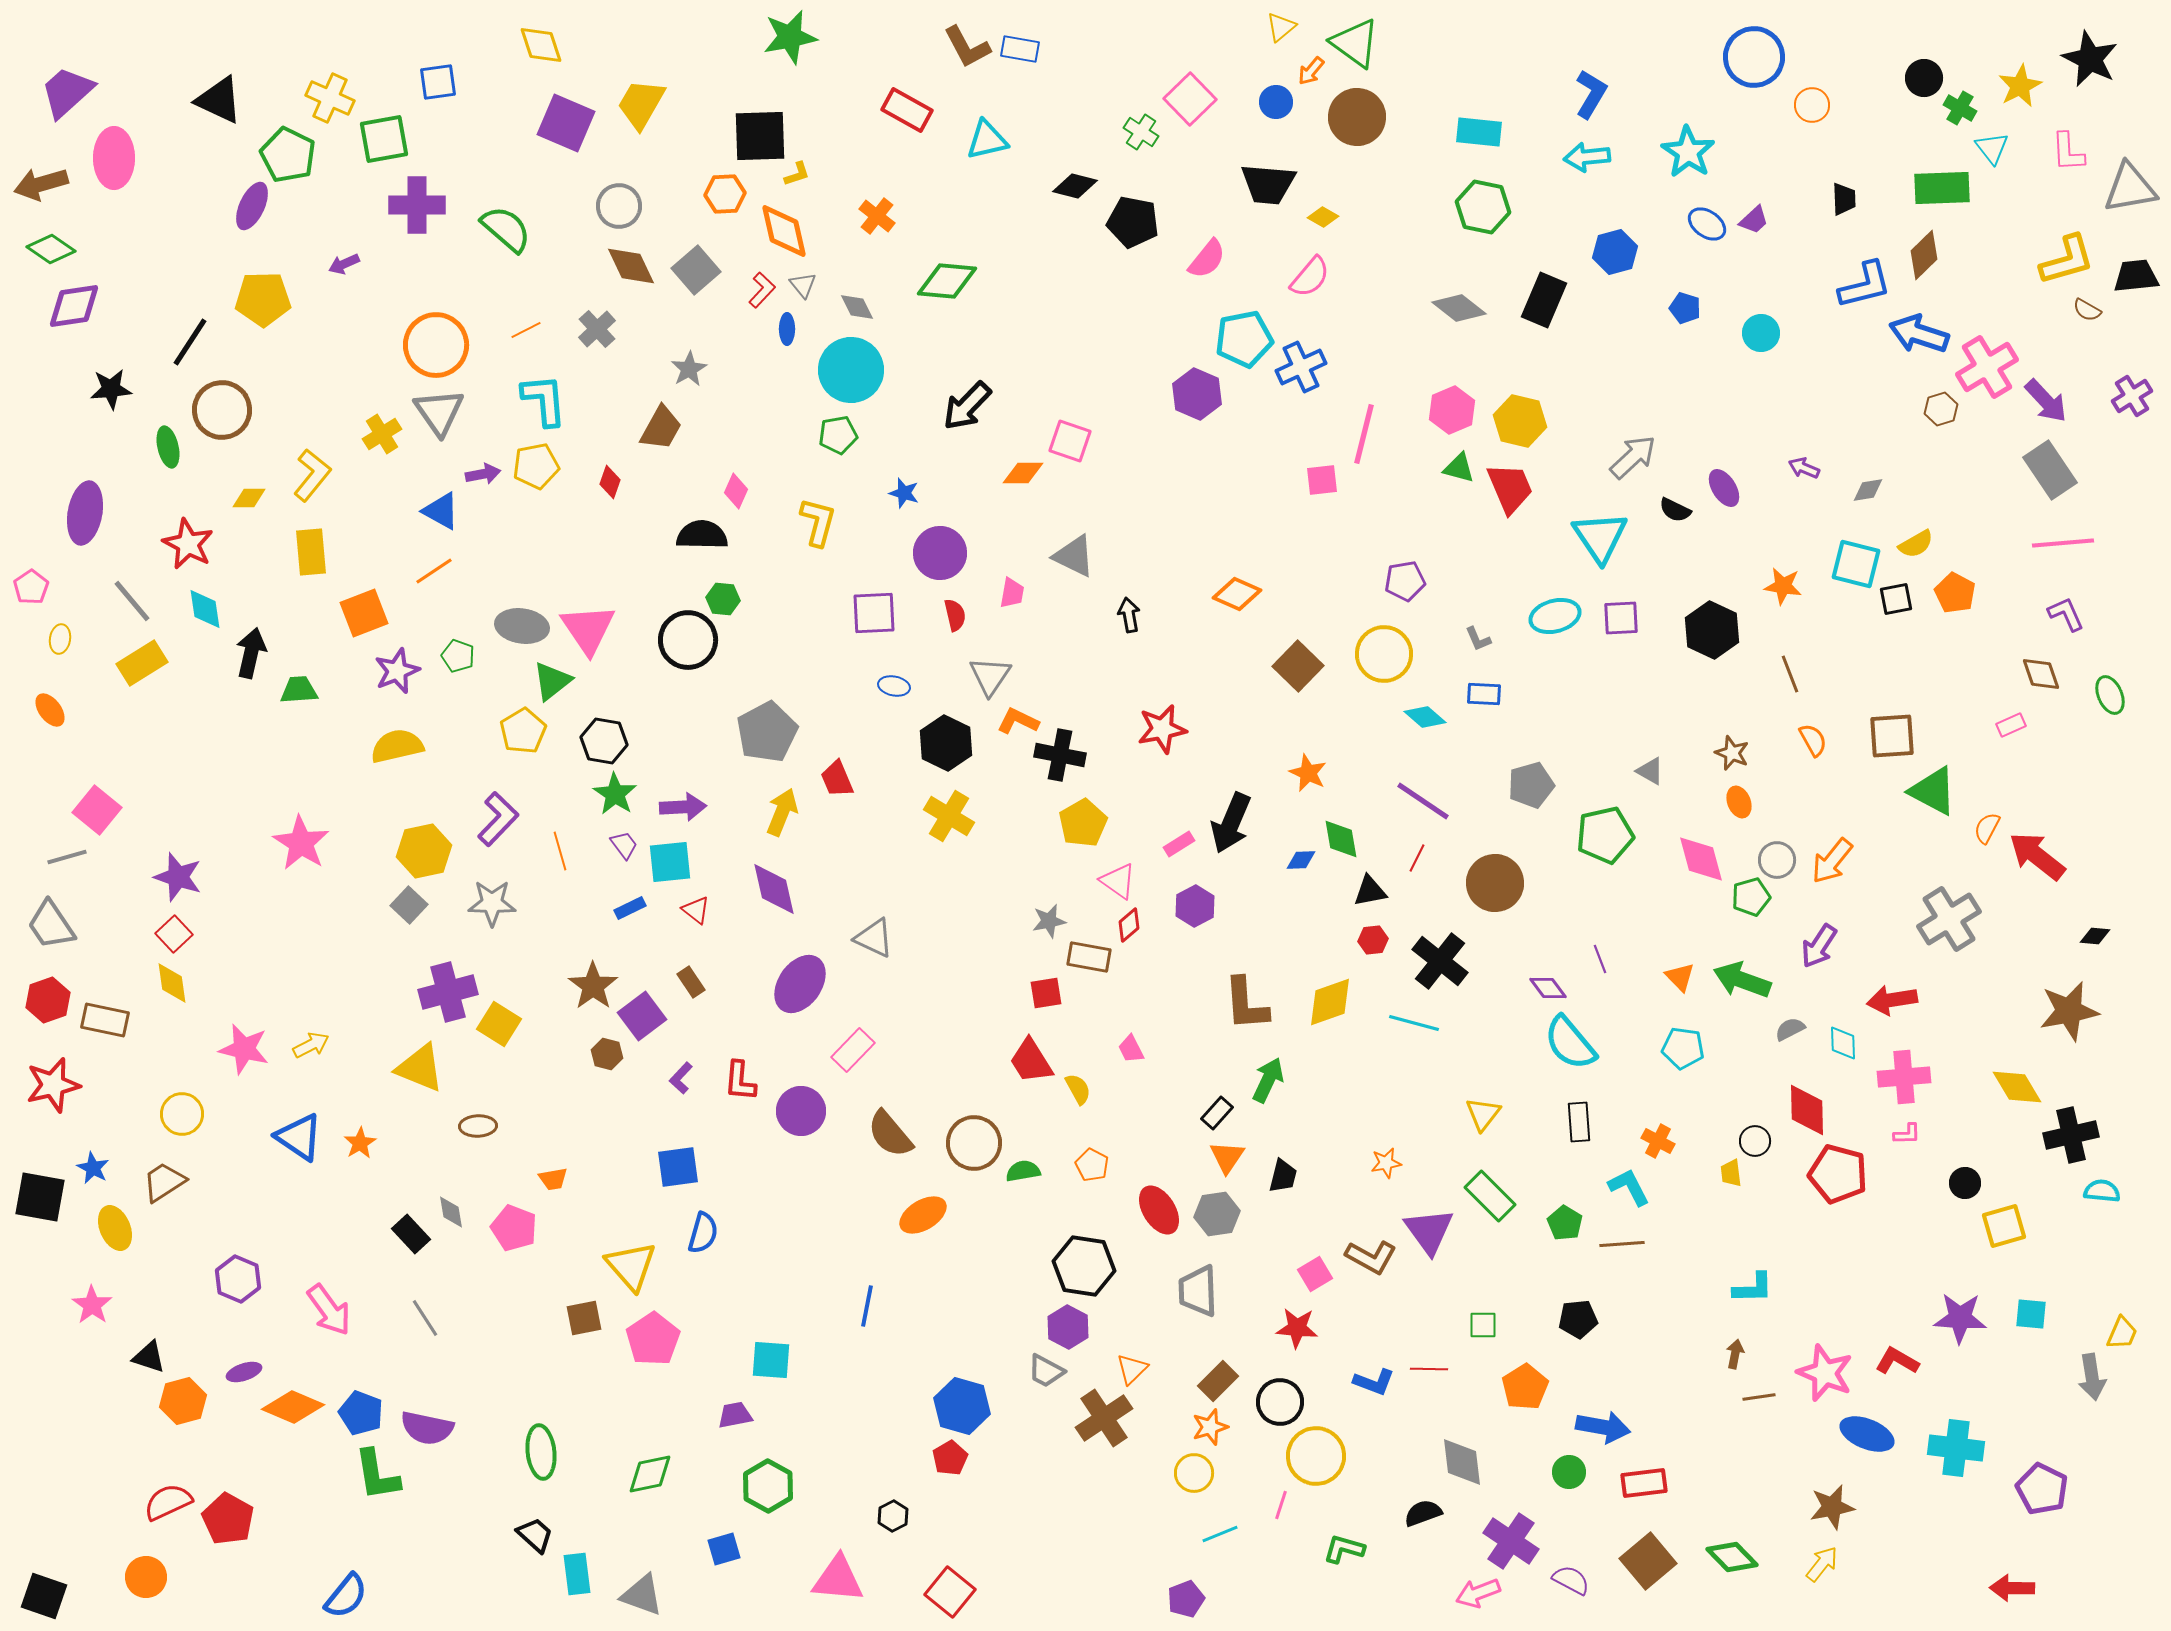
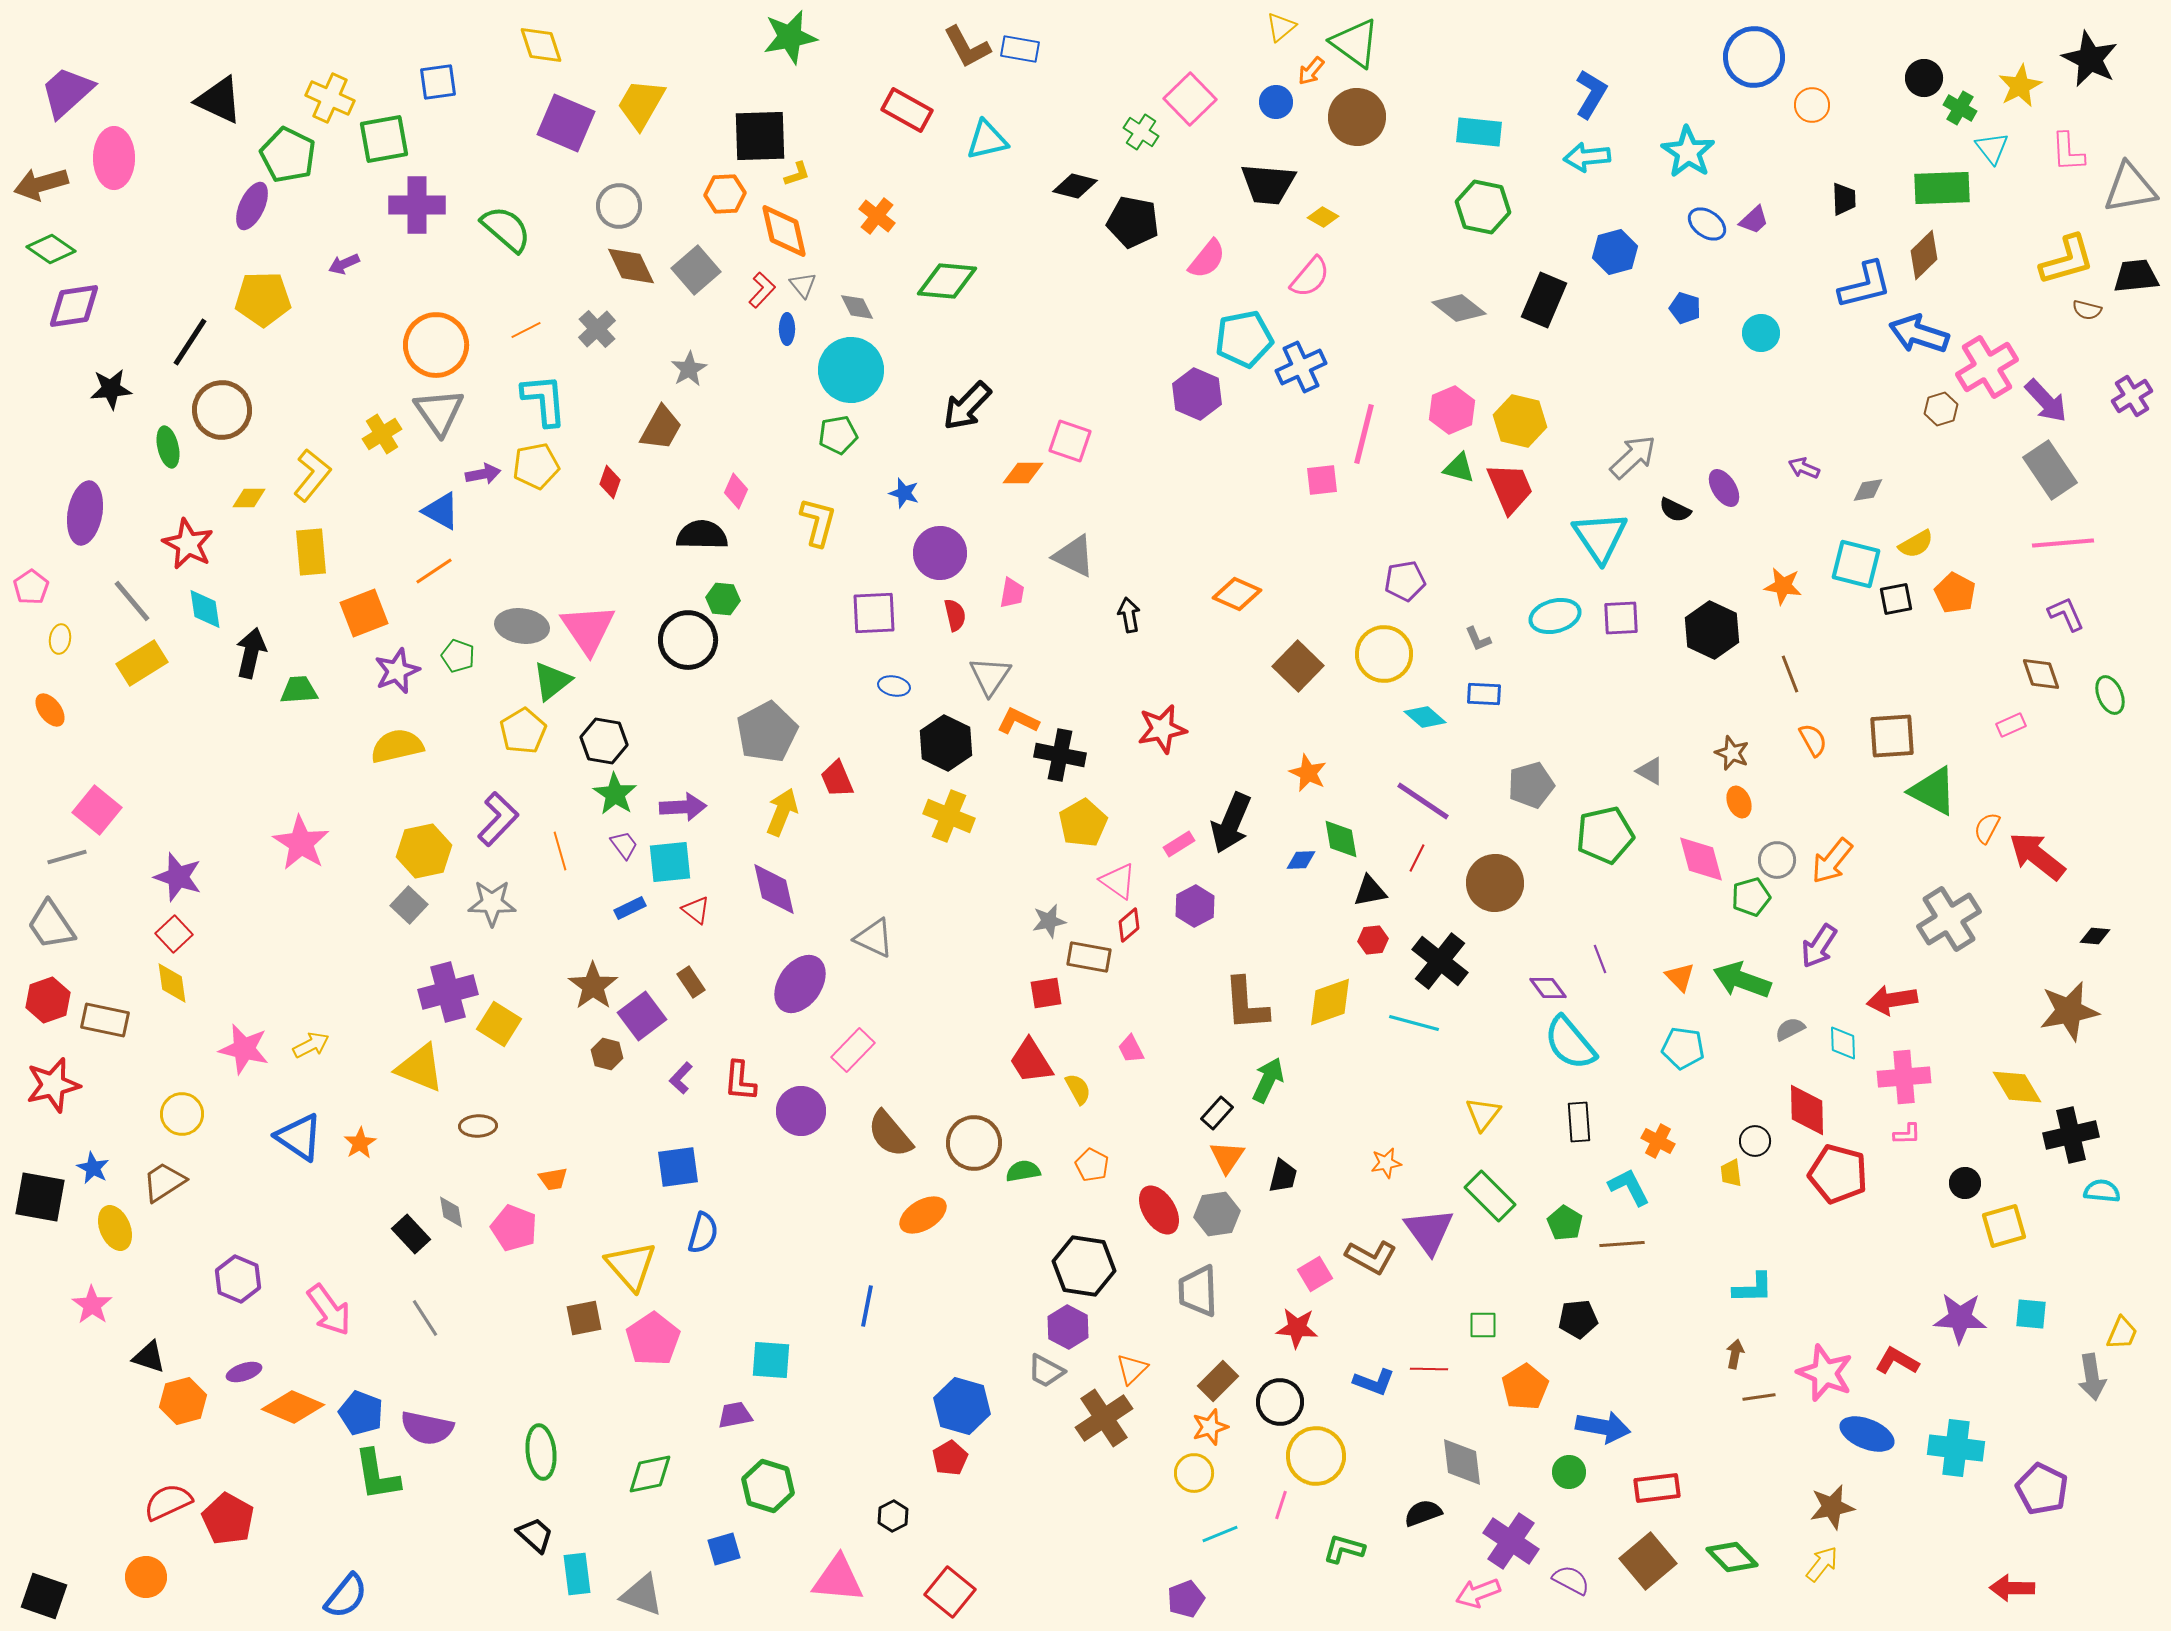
brown semicircle at (2087, 310): rotated 16 degrees counterclockwise
yellow cross at (949, 816): rotated 9 degrees counterclockwise
red rectangle at (1644, 1483): moved 13 px right, 5 px down
green hexagon at (768, 1486): rotated 12 degrees counterclockwise
